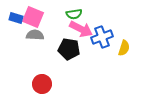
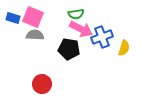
green semicircle: moved 2 px right
blue rectangle: moved 3 px left
